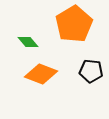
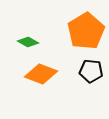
orange pentagon: moved 12 px right, 7 px down
green diamond: rotated 20 degrees counterclockwise
